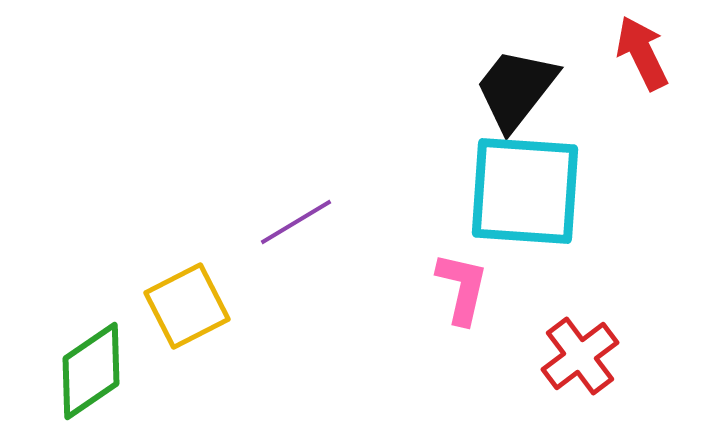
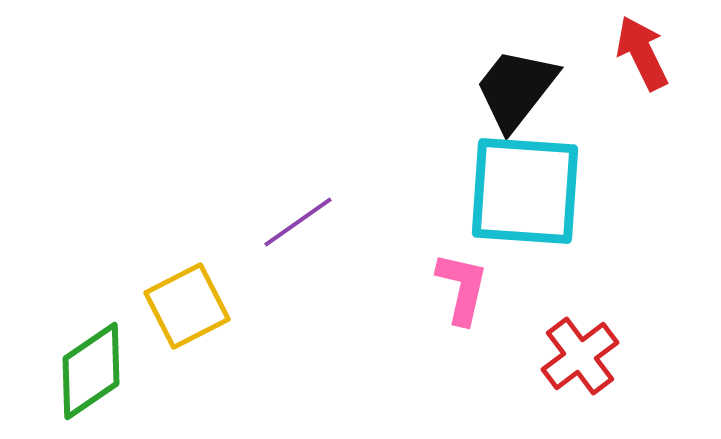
purple line: moved 2 px right; rotated 4 degrees counterclockwise
